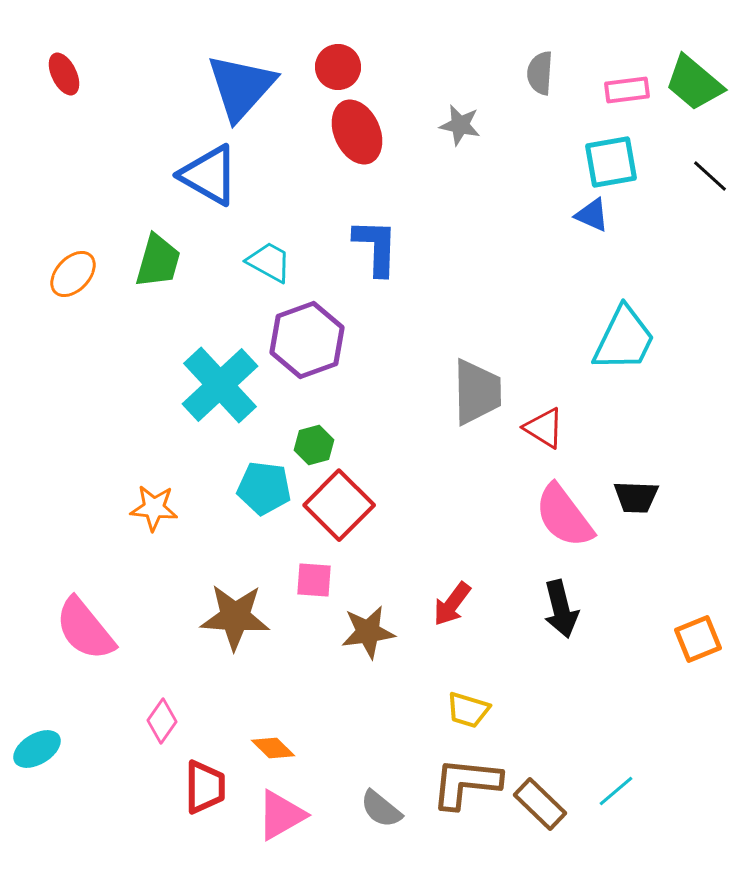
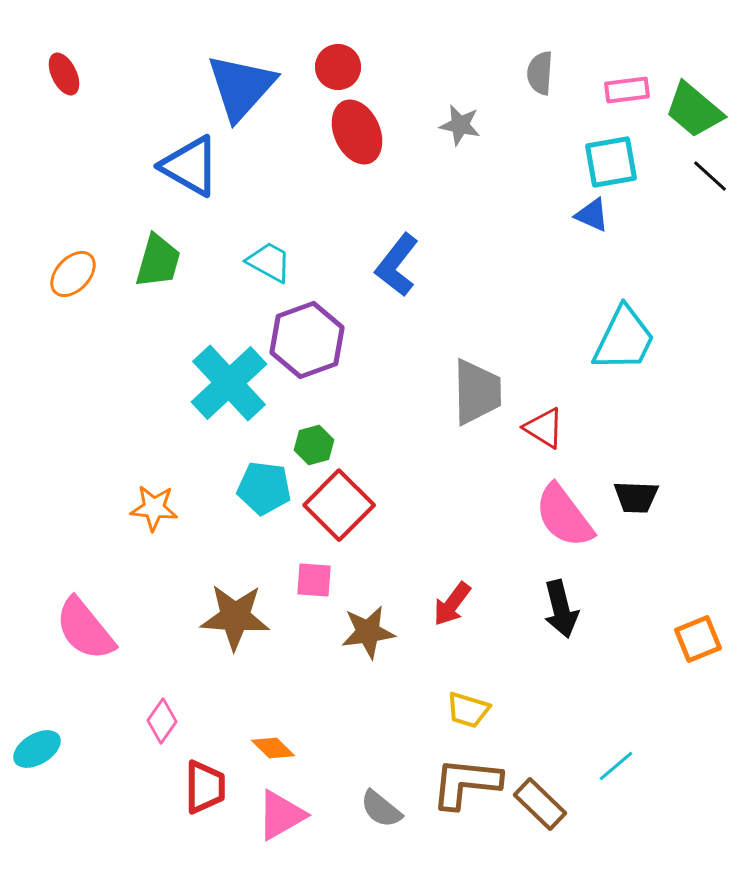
green trapezoid at (694, 83): moved 27 px down
blue triangle at (209, 175): moved 19 px left, 9 px up
blue L-shape at (376, 247): moved 21 px right, 18 px down; rotated 144 degrees counterclockwise
cyan cross at (220, 385): moved 9 px right, 2 px up
cyan line at (616, 791): moved 25 px up
